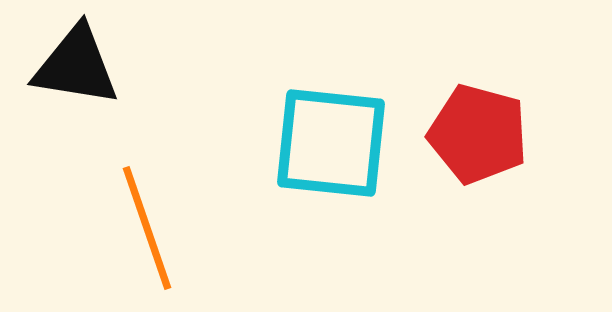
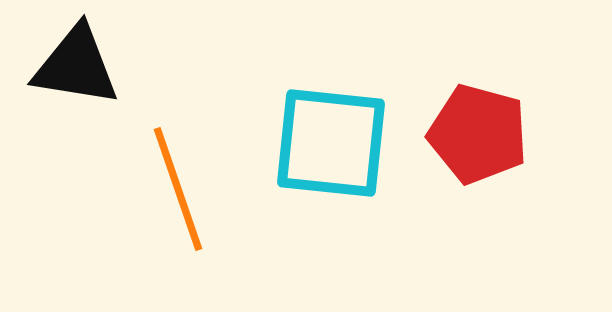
orange line: moved 31 px right, 39 px up
